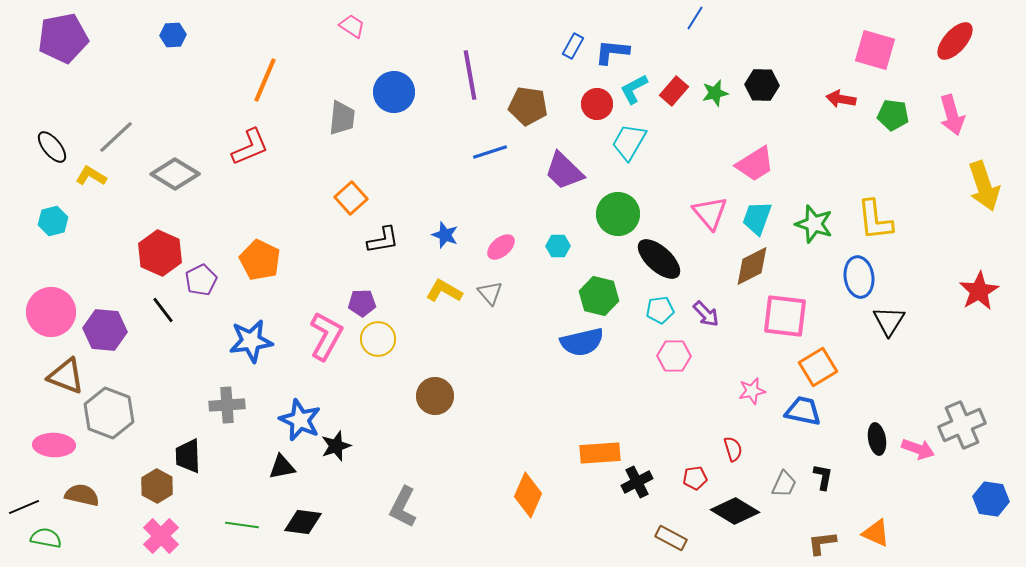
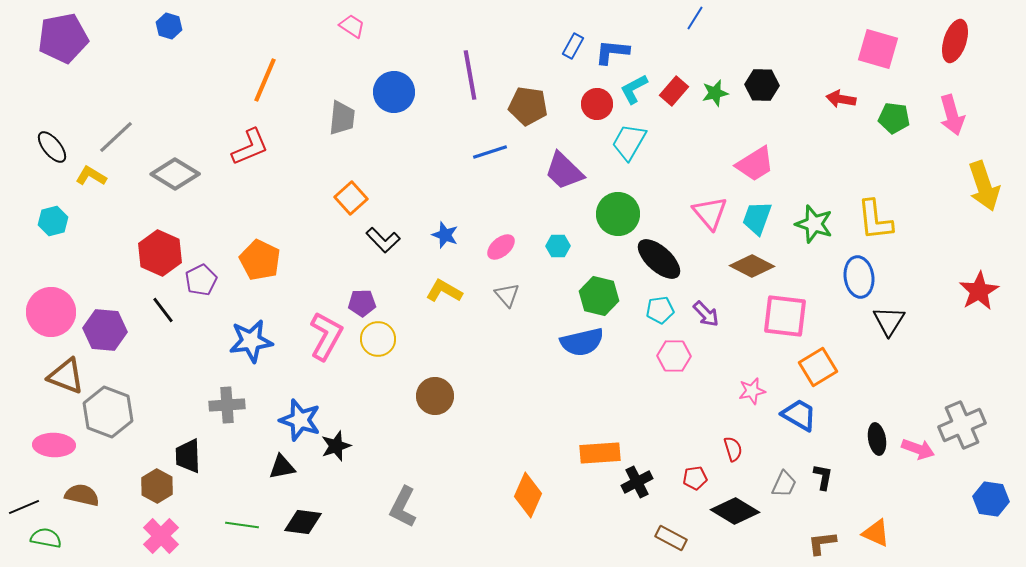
blue hexagon at (173, 35): moved 4 px left, 9 px up; rotated 20 degrees clockwise
red ellipse at (955, 41): rotated 24 degrees counterclockwise
pink square at (875, 50): moved 3 px right, 1 px up
green pentagon at (893, 115): moved 1 px right, 3 px down
black L-shape at (383, 240): rotated 56 degrees clockwise
brown diamond at (752, 266): rotated 54 degrees clockwise
gray triangle at (490, 293): moved 17 px right, 2 px down
blue trapezoid at (803, 411): moved 4 px left, 4 px down; rotated 18 degrees clockwise
gray hexagon at (109, 413): moved 1 px left, 1 px up
blue star at (300, 420): rotated 6 degrees counterclockwise
